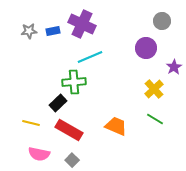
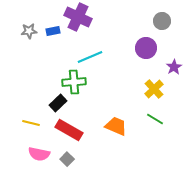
purple cross: moved 4 px left, 7 px up
gray square: moved 5 px left, 1 px up
